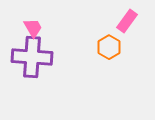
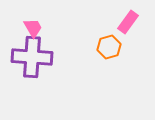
pink rectangle: moved 1 px right, 1 px down
orange hexagon: rotated 15 degrees clockwise
